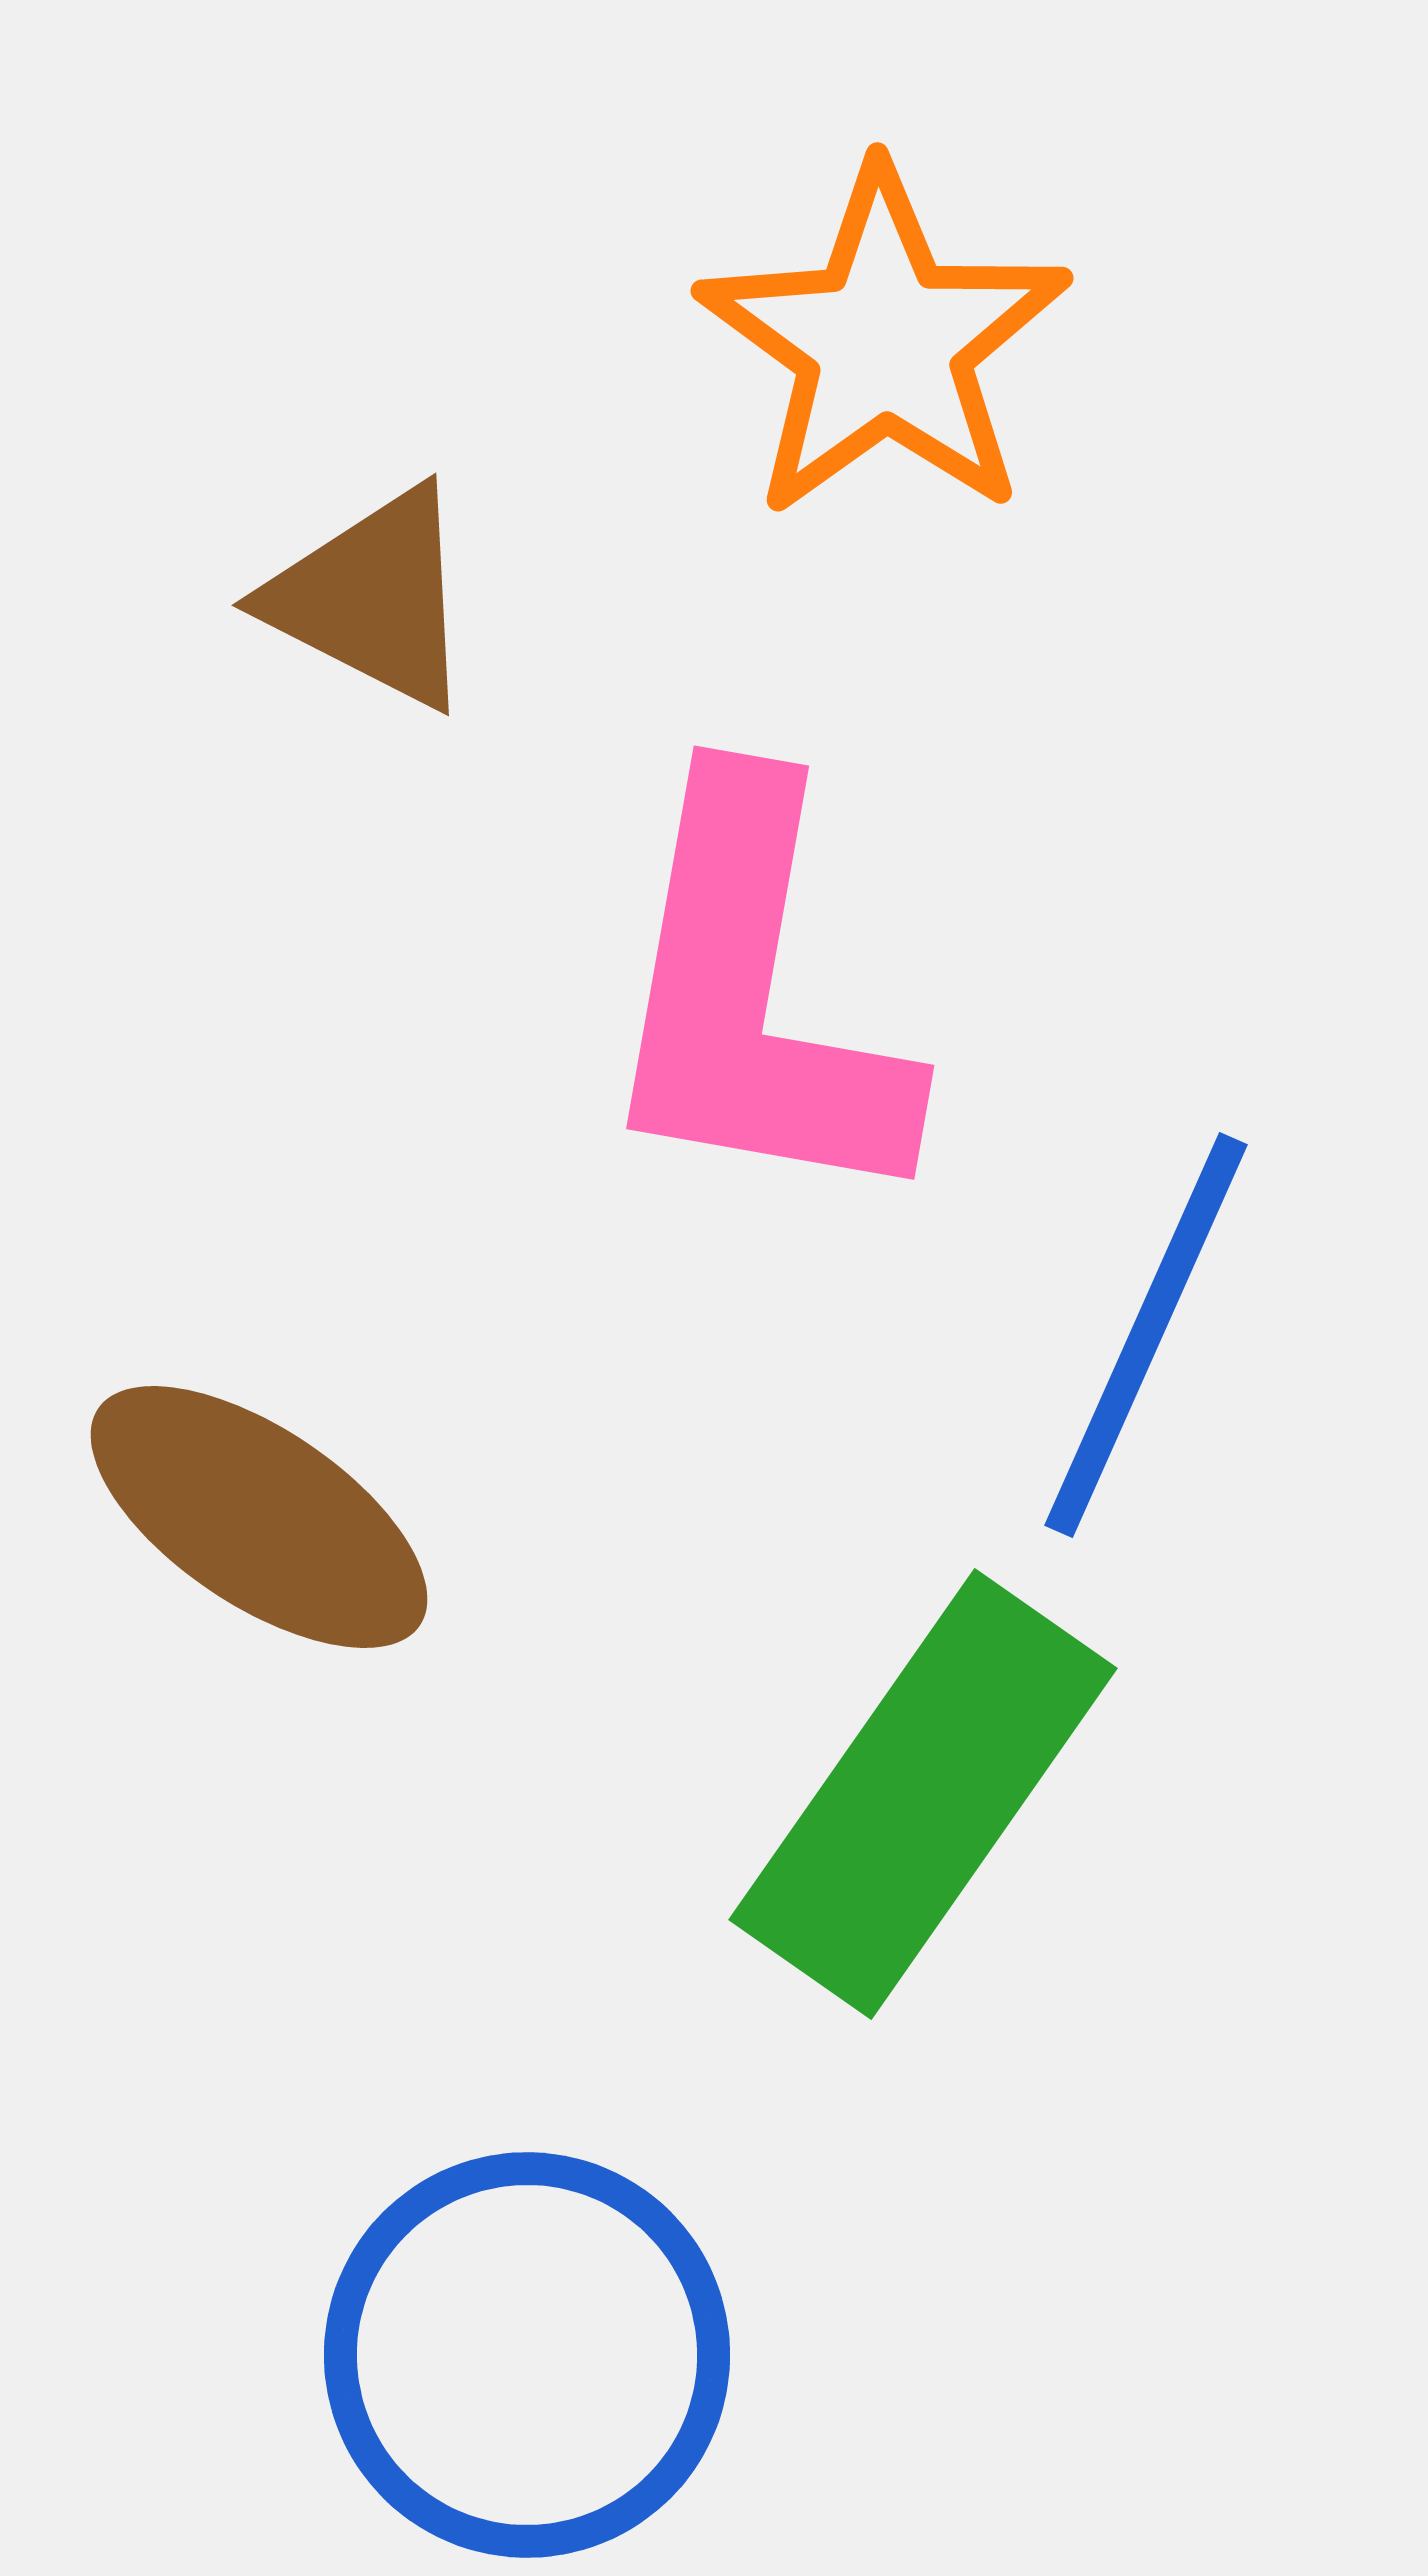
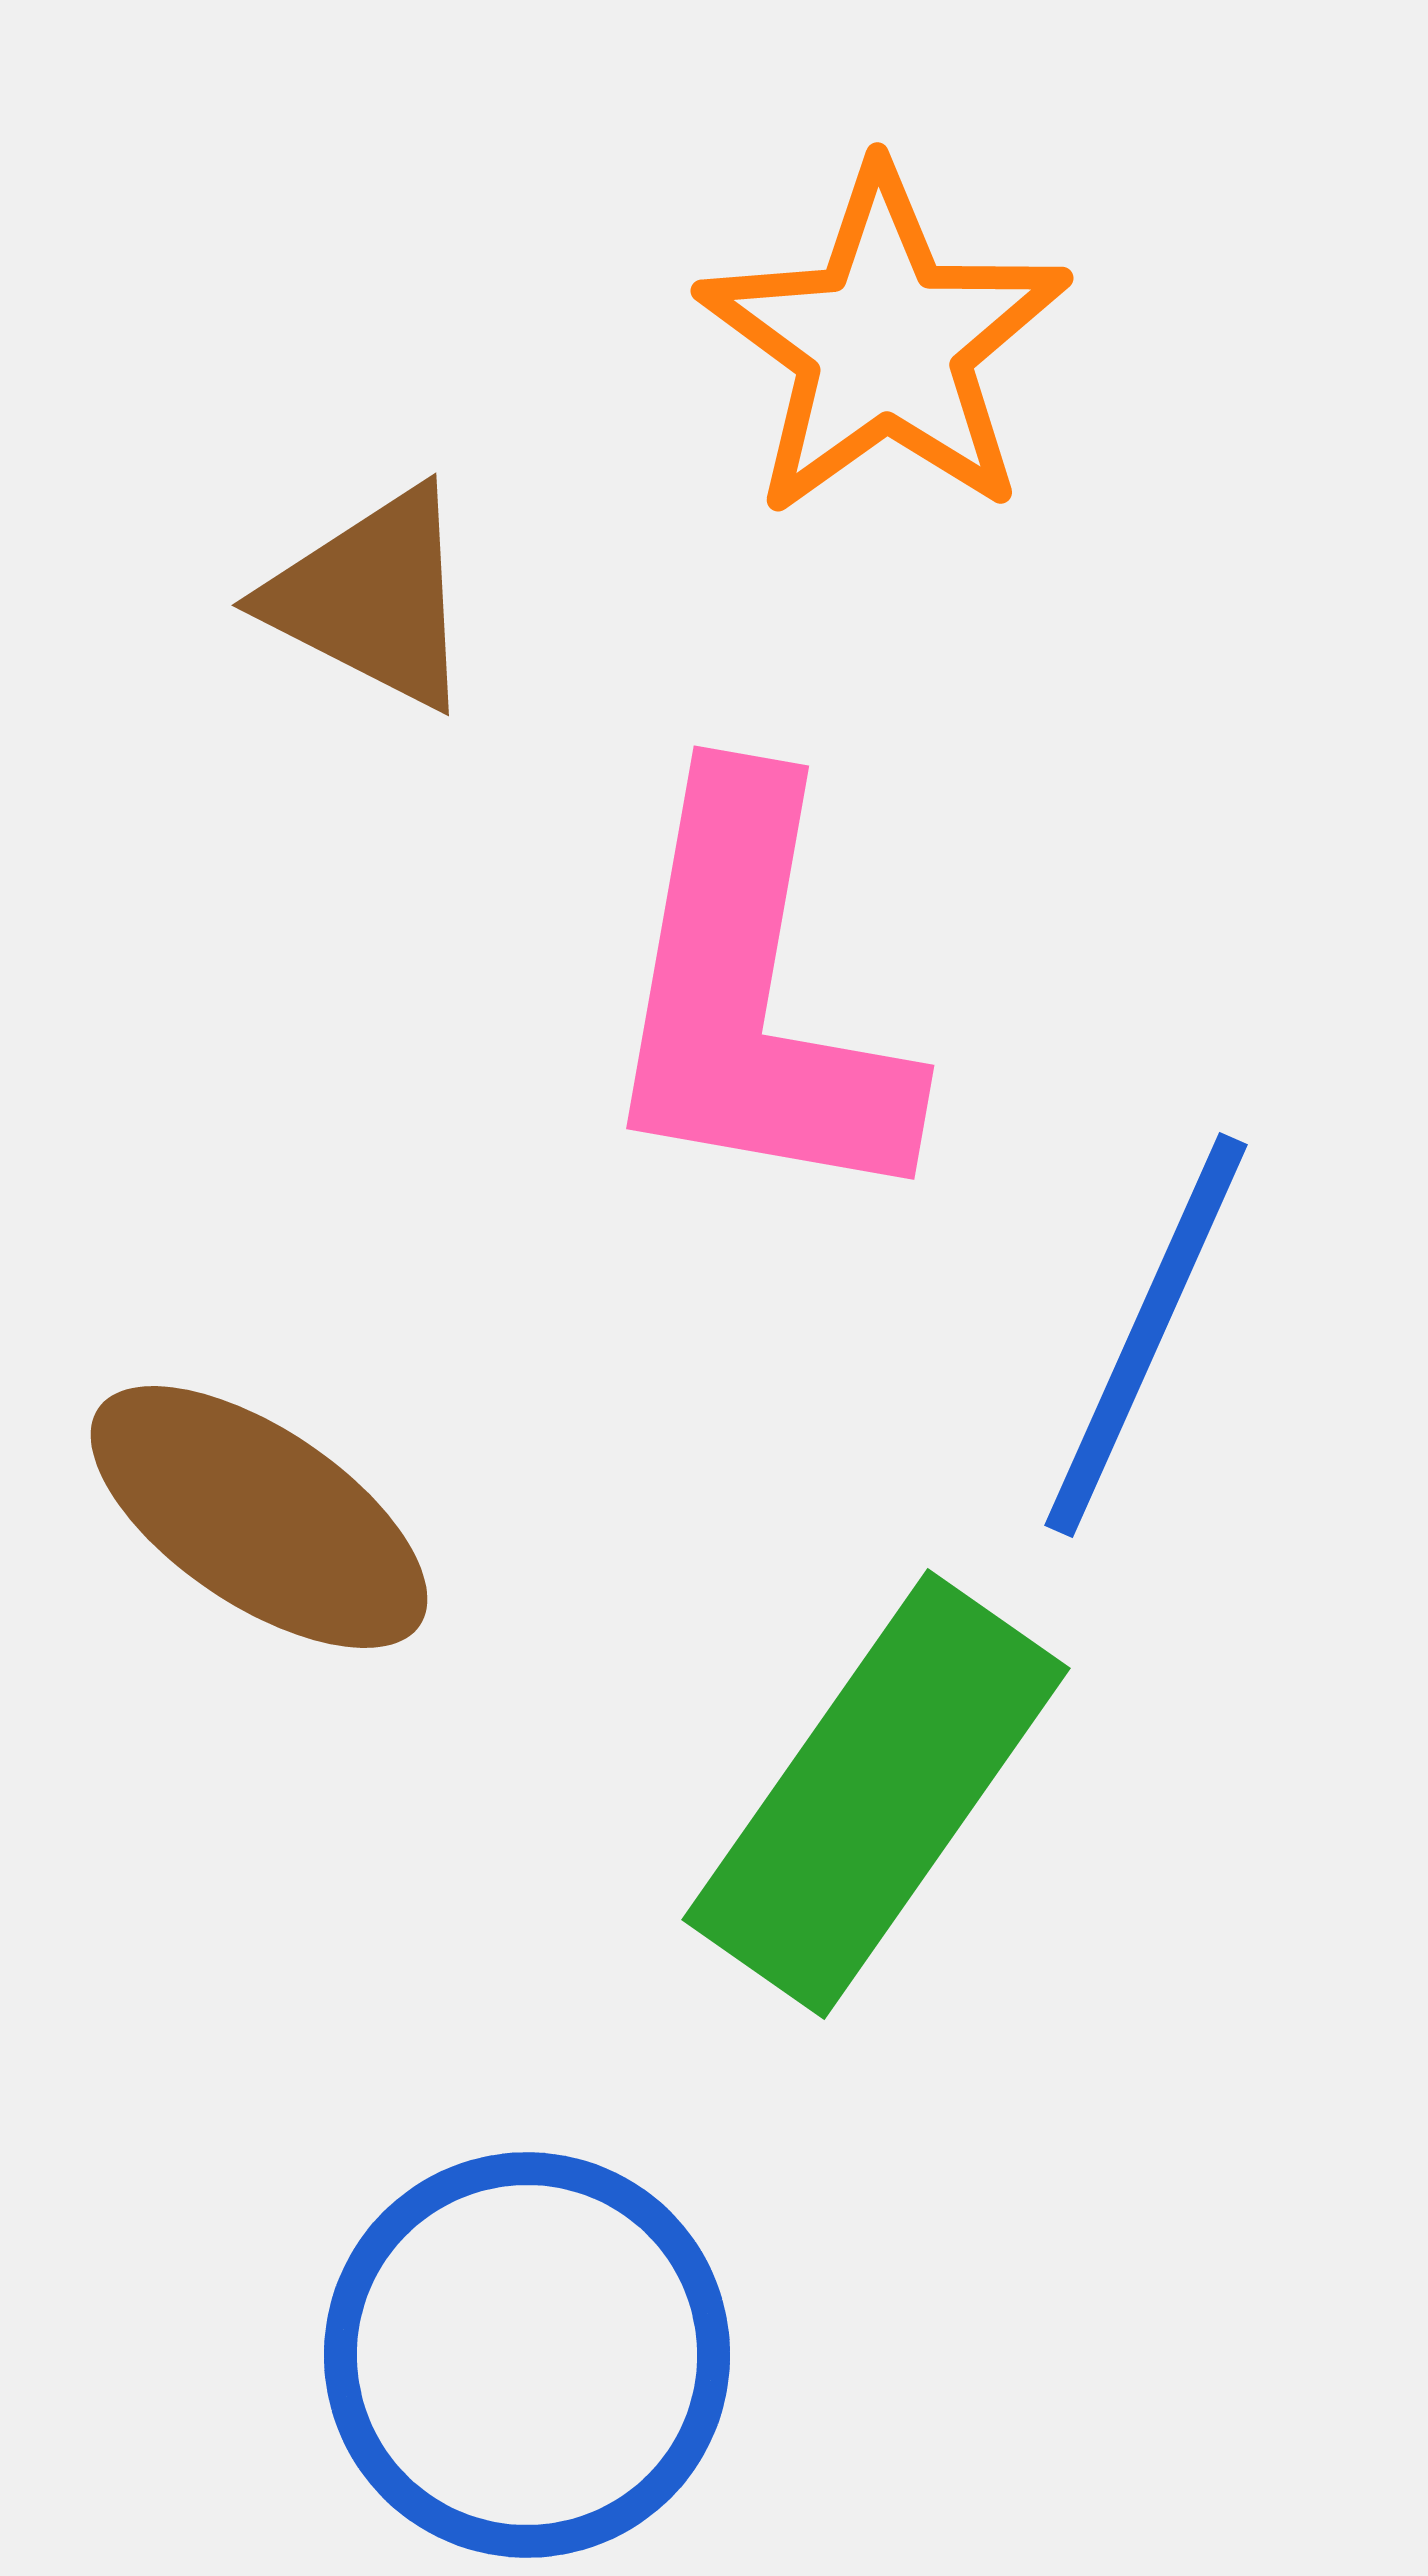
green rectangle: moved 47 px left
